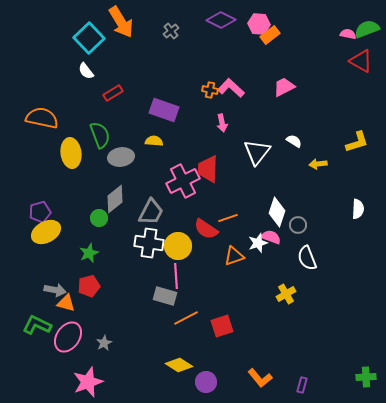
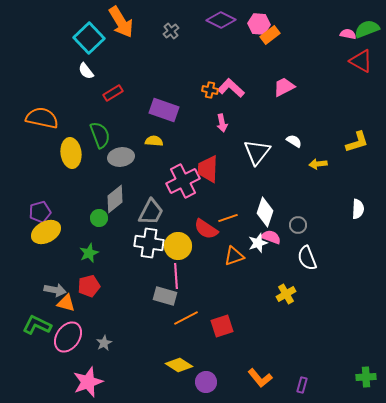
white diamond at (277, 212): moved 12 px left
